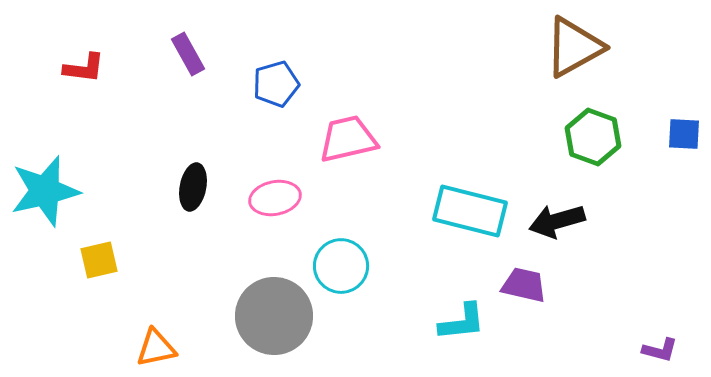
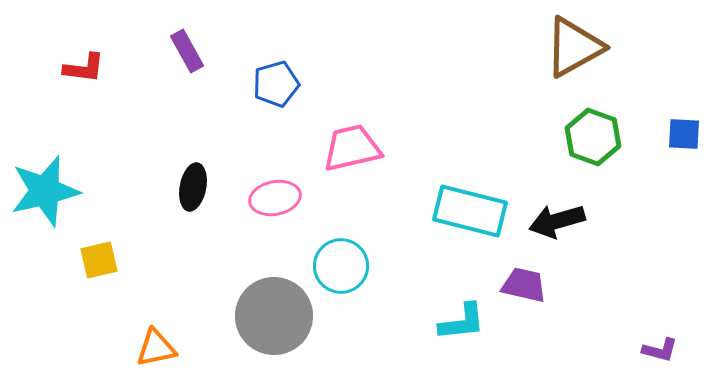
purple rectangle: moved 1 px left, 3 px up
pink trapezoid: moved 4 px right, 9 px down
